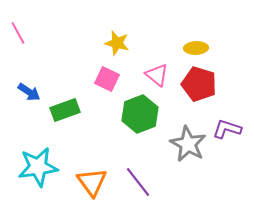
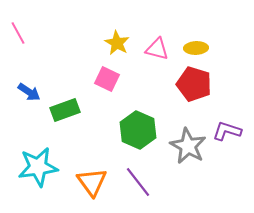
yellow star: rotated 15 degrees clockwise
pink triangle: moved 26 px up; rotated 25 degrees counterclockwise
red pentagon: moved 5 px left
green hexagon: moved 2 px left, 16 px down; rotated 15 degrees counterclockwise
purple L-shape: moved 2 px down
gray star: moved 2 px down
